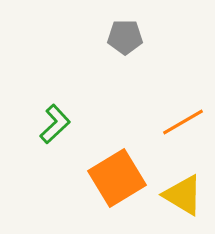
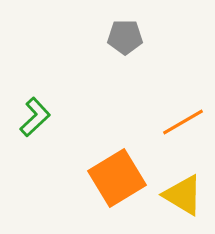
green L-shape: moved 20 px left, 7 px up
